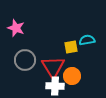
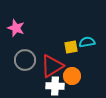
cyan semicircle: moved 2 px down
red triangle: moved 1 px left, 1 px up; rotated 30 degrees clockwise
